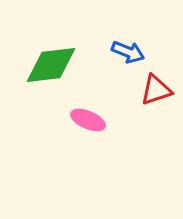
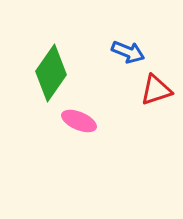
green diamond: moved 8 px down; rotated 48 degrees counterclockwise
pink ellipse: moved 9 px left, 1 px down
